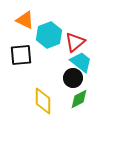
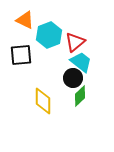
green diamond: moved 1 px right, 3 px up; rotated 15 degrees counterclockwise
